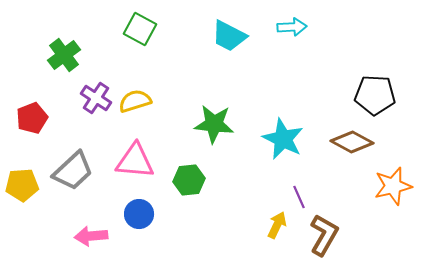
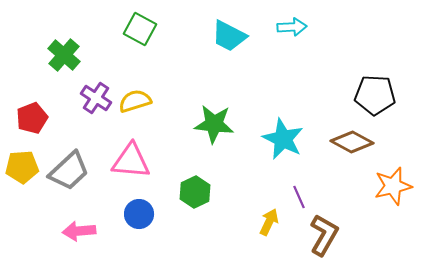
green cross: rotated 12 degrees counterclockwise
pink triangle: moved 4 px left
gray trapezoid: moved 4 px left
green hexagon: moved 6 px right, 12 px down; rotated 20 degrees counterclockwise
yellow pentagon: moved 18 px up
yellow arrow: moved 8 px left, 3 px up
pink arrow: moved 12 px left, 5 px up
